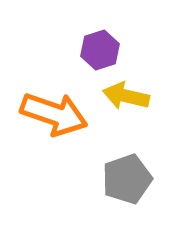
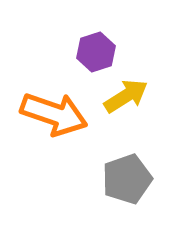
purple hexagon: moved 4 px left, 2 px down
yellow arrow: rotated 135 degrees clockwise
